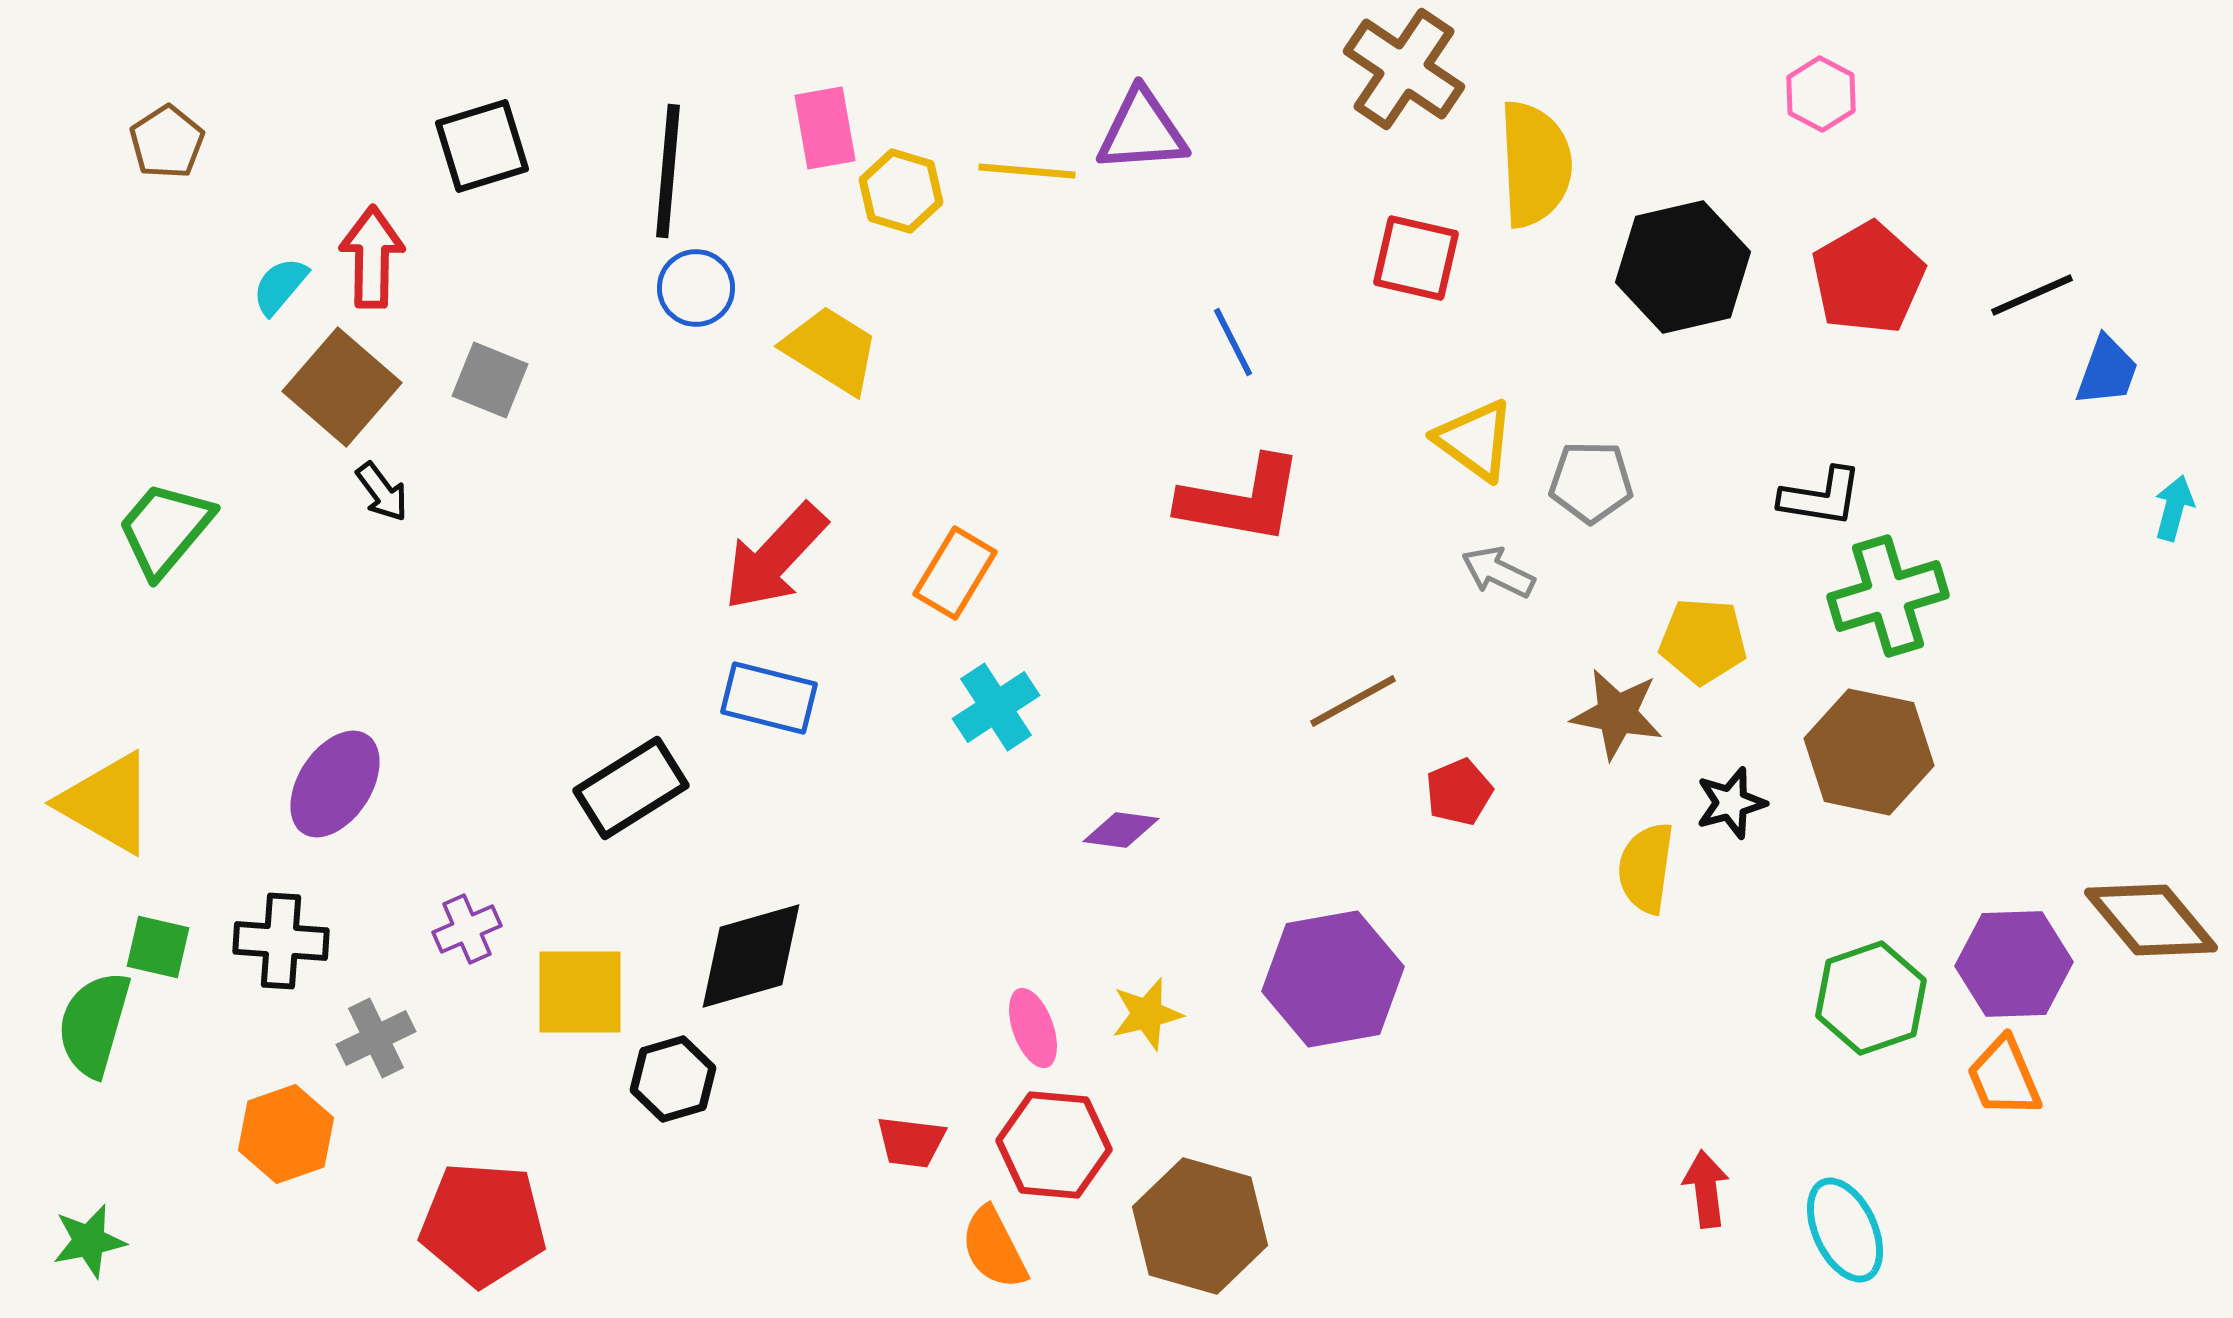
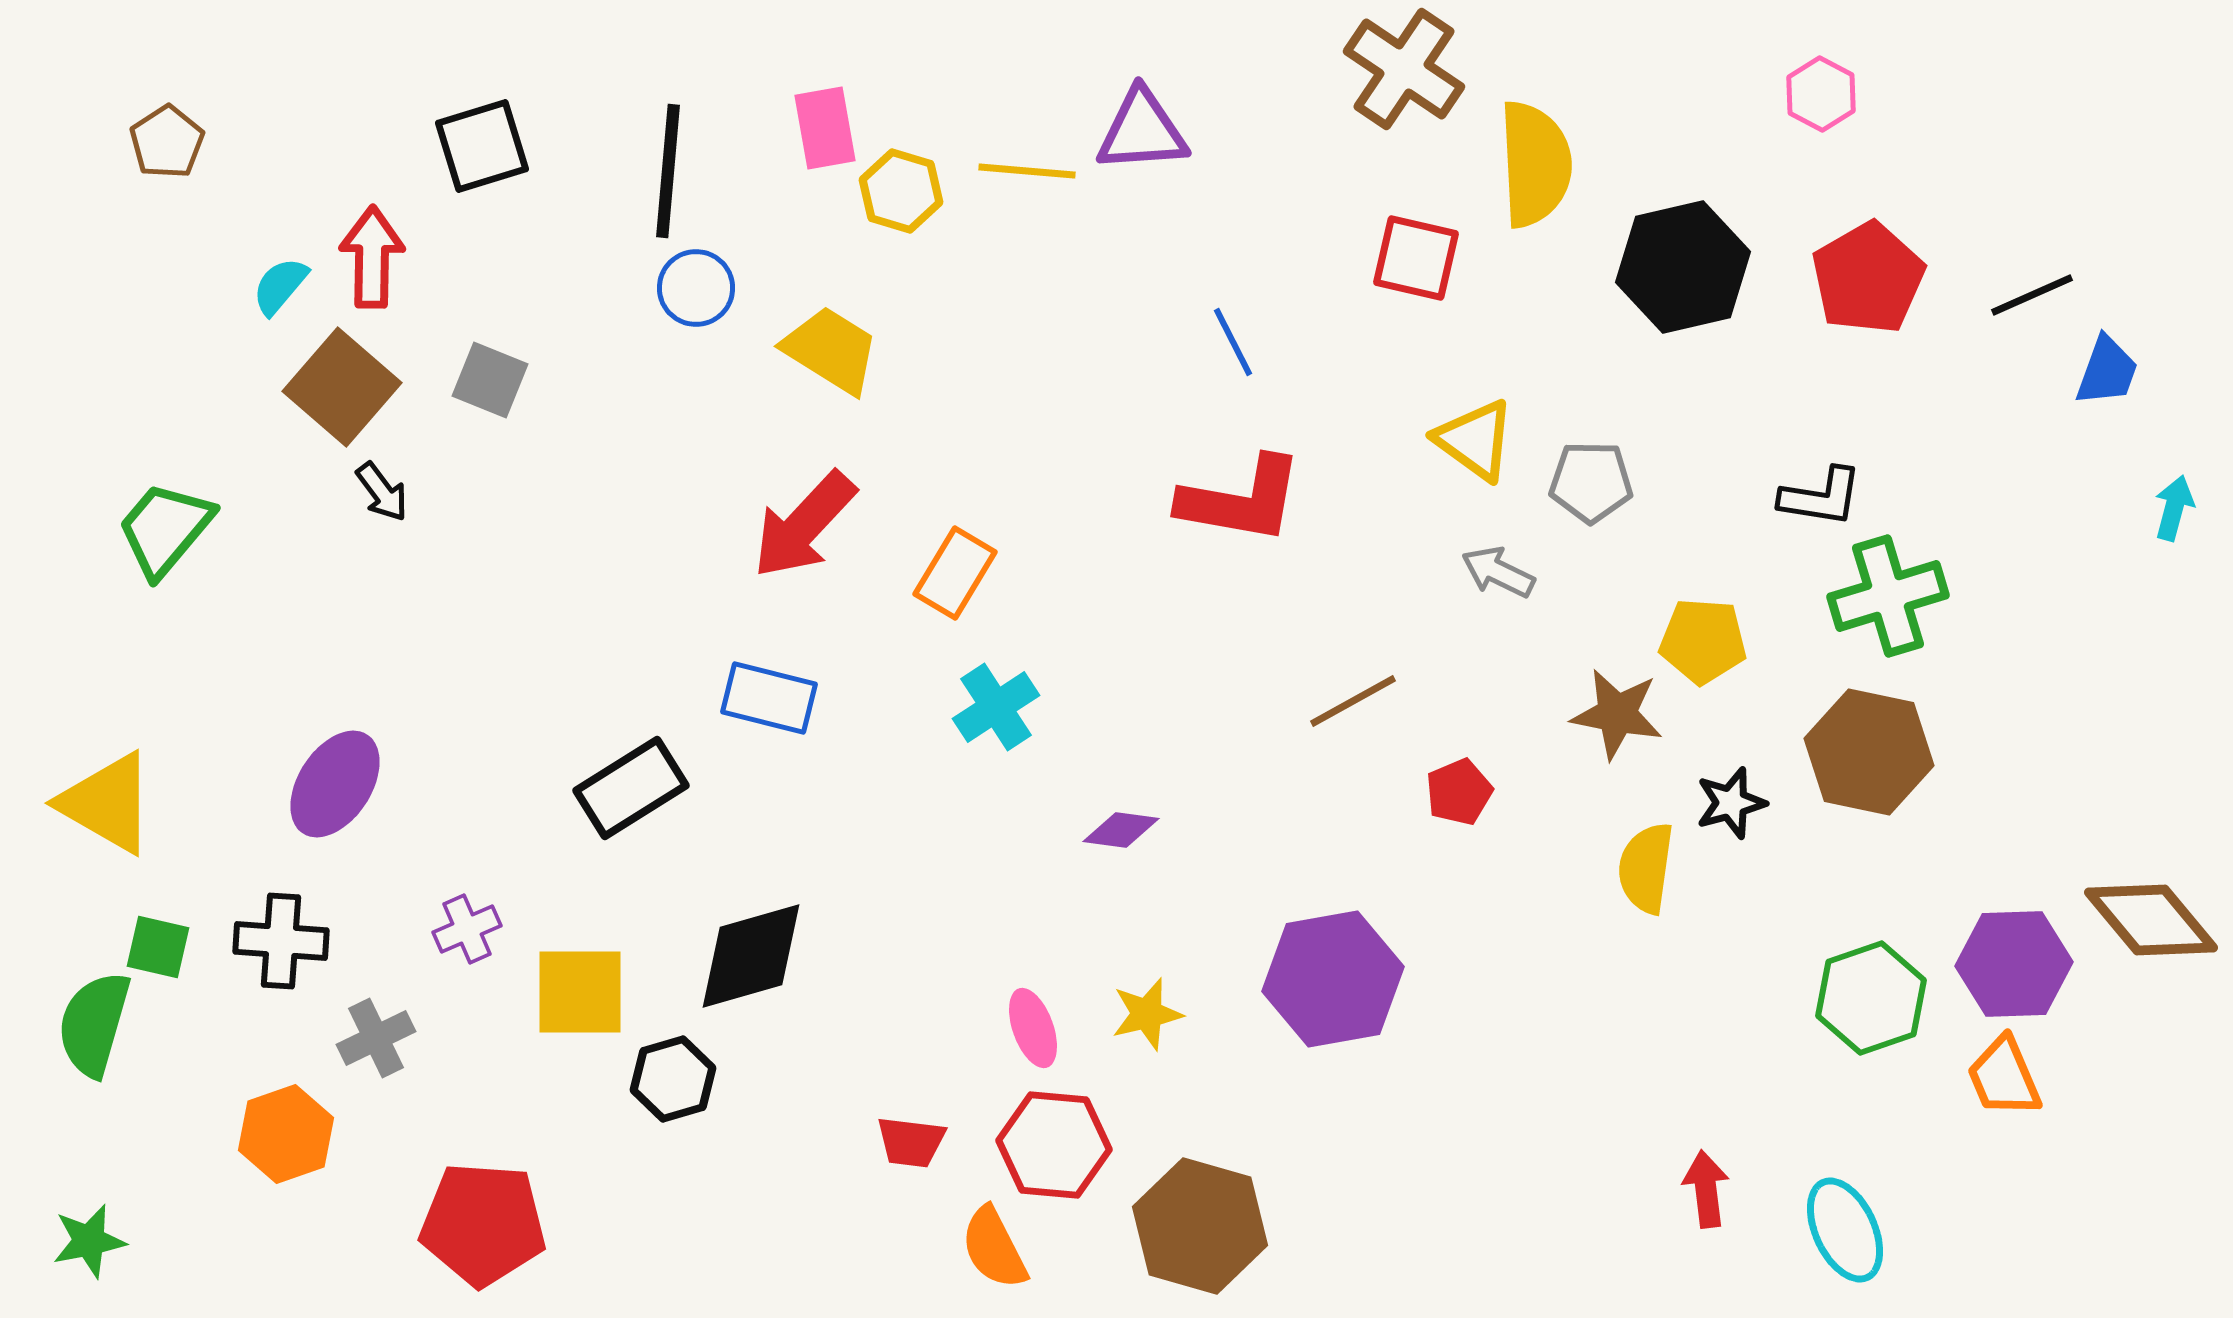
red arrow at (775, 557): moved 29 px right, 32 px up
